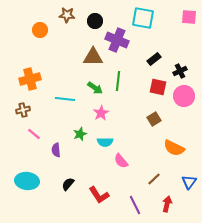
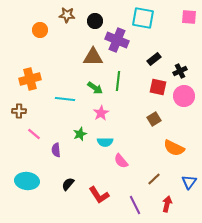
brown cross: moved 4 px left, 1 px down; rotated 16 degrees clockwise
